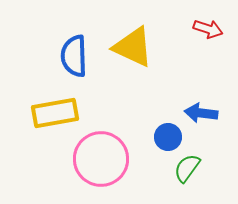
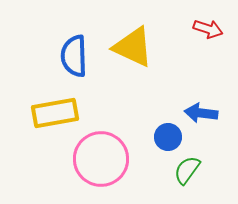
green semicircle: moved 2 px down
